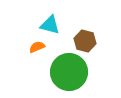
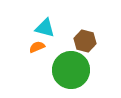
cyan triangle: moved 5 px left, 3 px down
green circle: moved 2 px right, 2 px up
